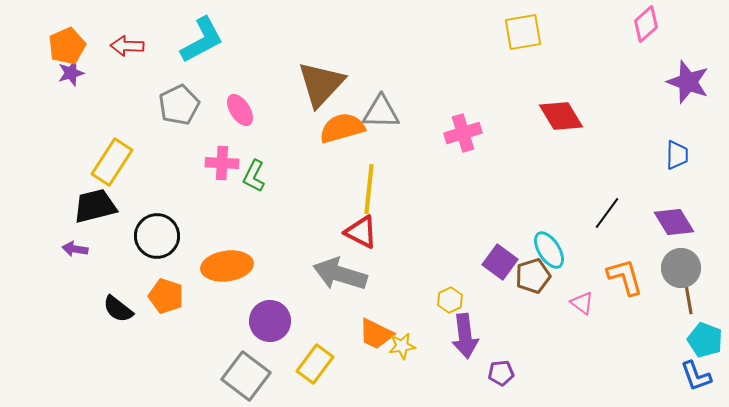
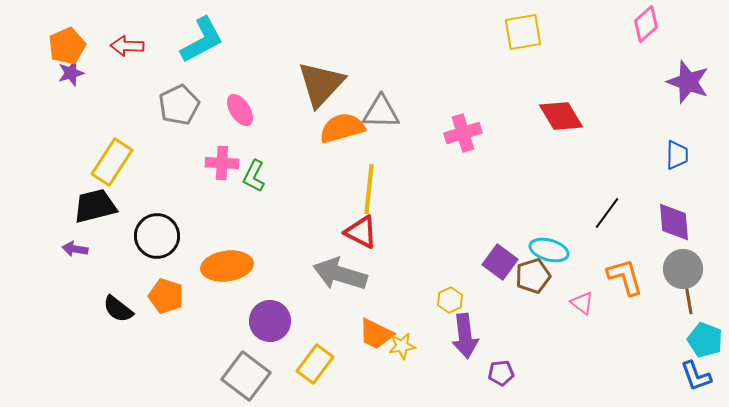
purple diamond at (674, 222): rotated 27 degrees clockwise
cyan ellipse at (549, 250): rotated 42 degrees counterclockwise
gray circle at (681, 268): moved 2 px right, 1 px down
